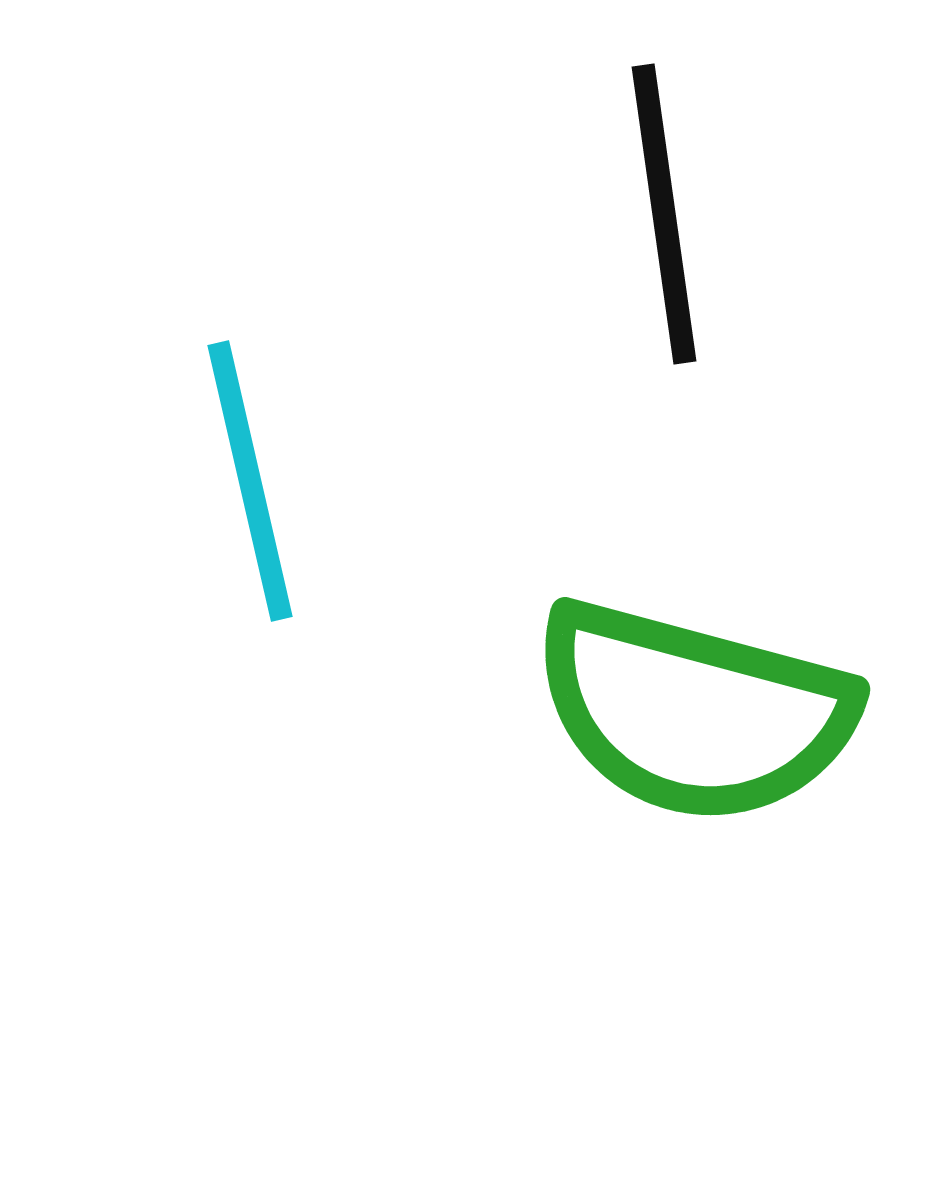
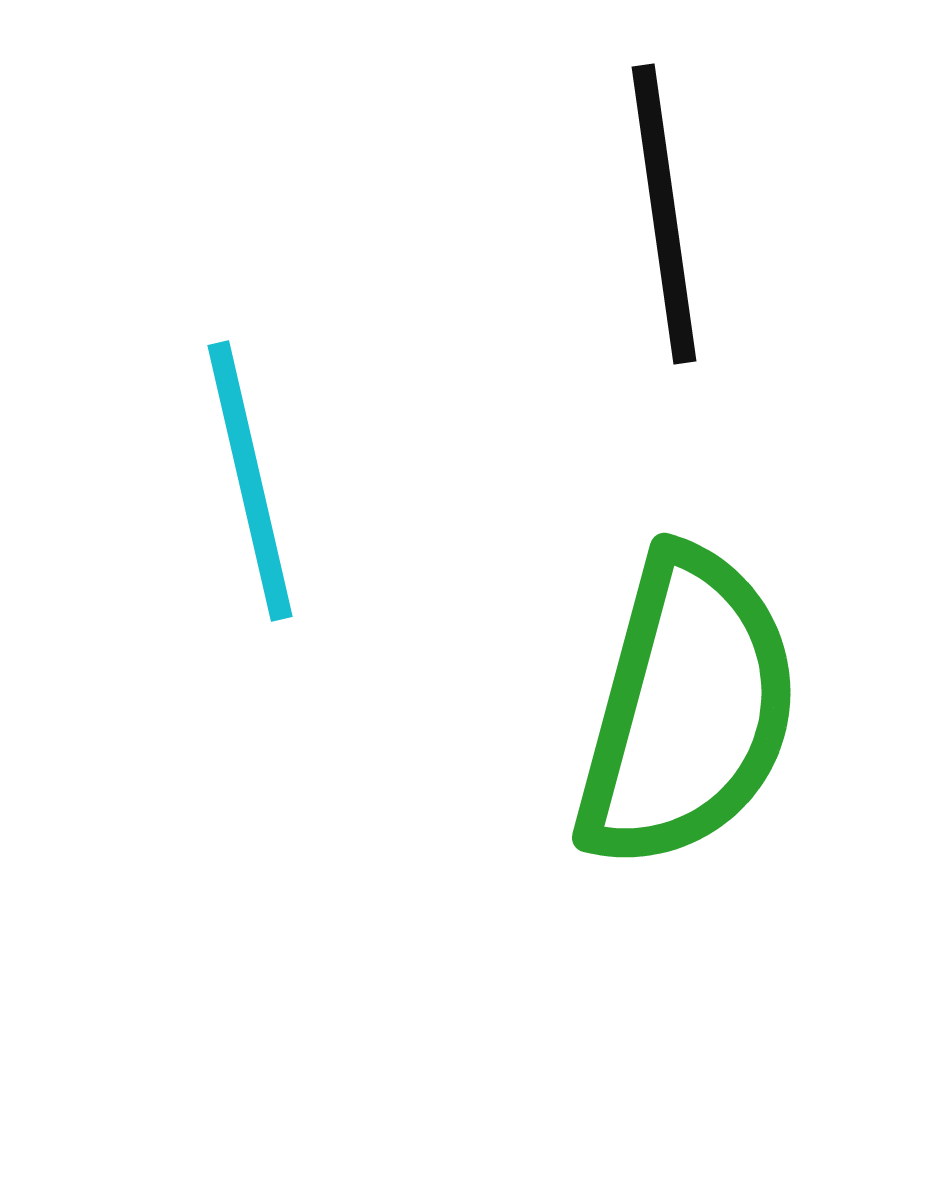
green semicircle: moved 7 px left, 3 px up; rotated 90 degrees counterclockwise
